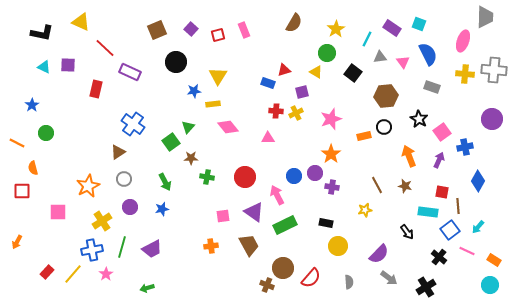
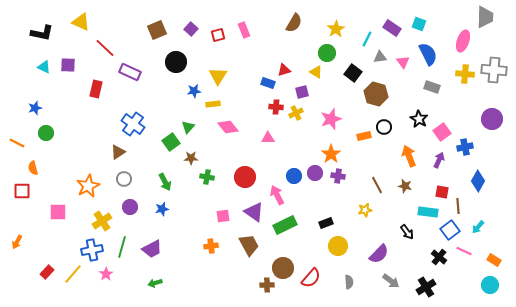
brown hexagon at (386, 96): moved 10 px left, 2 px up; rotated 20 degrees clockwise
blue star at (32, 105): moved 3 px right, 3 px down; rotated 16 degrees clockwise
red cross at (276, 111): moved 4 px up
purple cross at (332, 187): moved 6 px right, 11 px up
black rectangle at (326, 223): rotated 32 degrees counterclockwise
pink line at (467, 251): moved 3 px left
gray arrow at (389, 278): moved 2 px right, 3 px down
brown cross at (267, 285): rotated 24 degrees counterclockwise
green arrow at (147, 288): moved 8 px right, 5 px up
